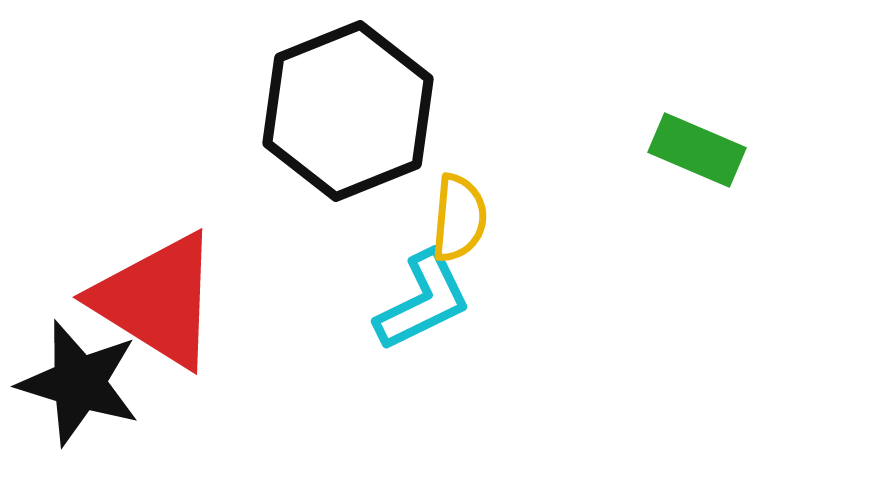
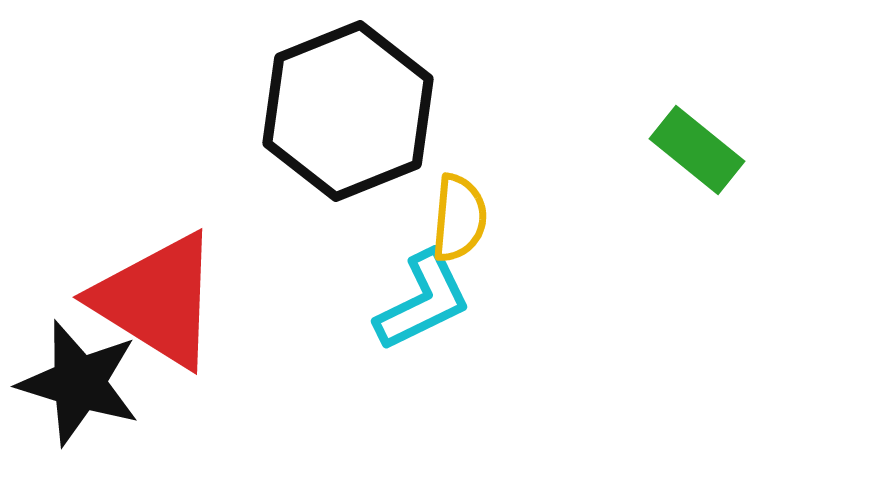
green rectangle: rotated 16 degrees clockwise
